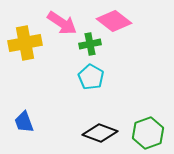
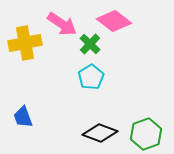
pink arrow: moved 1 px down
green cross: rotated 35 degrees counterclockwise
cyan pentagon: rotated 10 degrees clockwise
blue trapezoid: moved 1 px left, 5 px up
green hexagon: moved 2 px left, 1 px down
